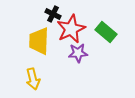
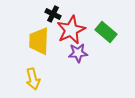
red star: moved 1 px down
